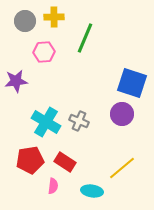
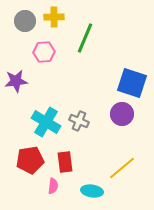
red rectangle: rotated 50 degrees clockwise
